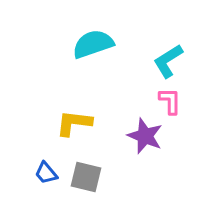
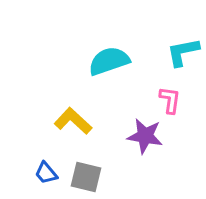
cyan semicircle: moved 16 px right, 17 px down
cyan L-shape: moved 15 px right, 9 px up; rotated 21 degrees clockwise
pink L-shape: moved 1 px up; rotated 8 degrees clockwise
yellow L-shape: moved 1 px left, 2 px up; rotated 36 degrees clockwise
purple star: rotated 12 degrees counterclockwise
